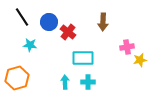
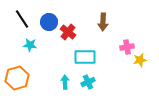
black line: moved 2 px down
cyan rectangle: moved 2 px right, 1 px up
cyan cross: rotated 24 degrees counterclockwise
